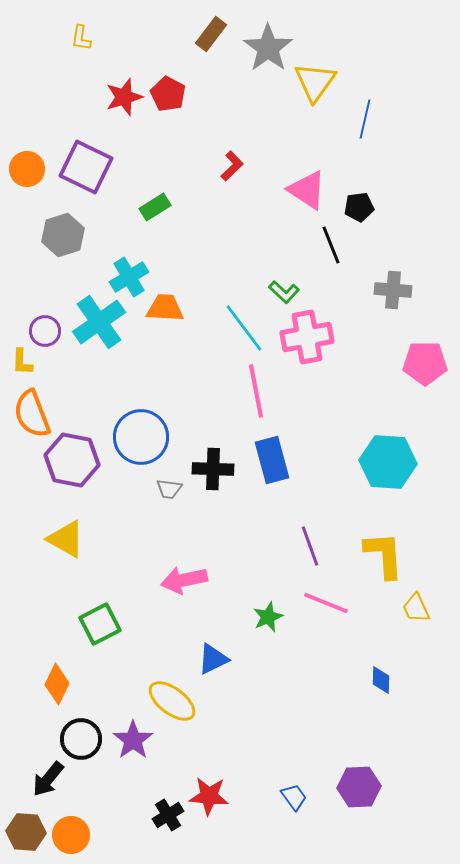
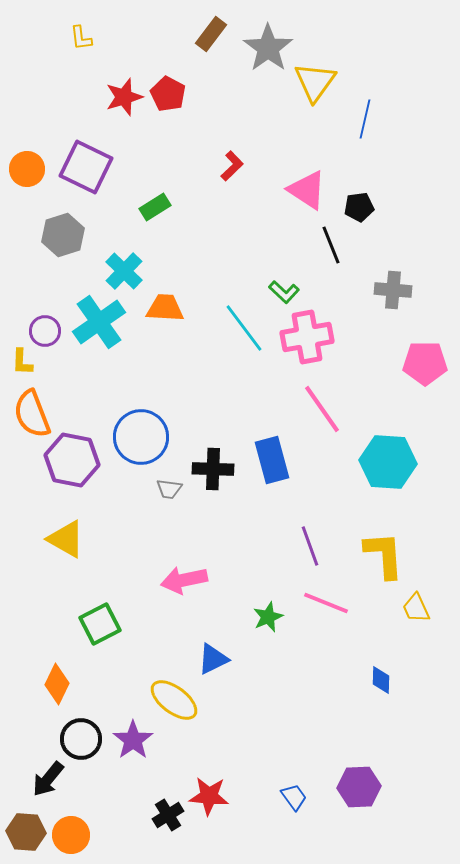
yellow L-shape at (81, 38): rotated 16 degrees counterclockwise
cyan cross at (129, 277): moved 5 px left, 6 px up; rotated 15 degrees counterclockwise
pink line at (256, 391): moved 66 px right, 18 px down; rotated 24 degrees counterclockwise
yellow ellipse at (172, 701): moved 2 px right, 1 px up
